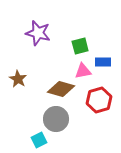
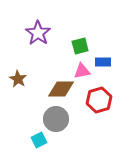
purple star: rotated 20 degrees clockwise
pink triangle: moved 1 px left
brown diamond: rotated 16 degrees counterclockwise
